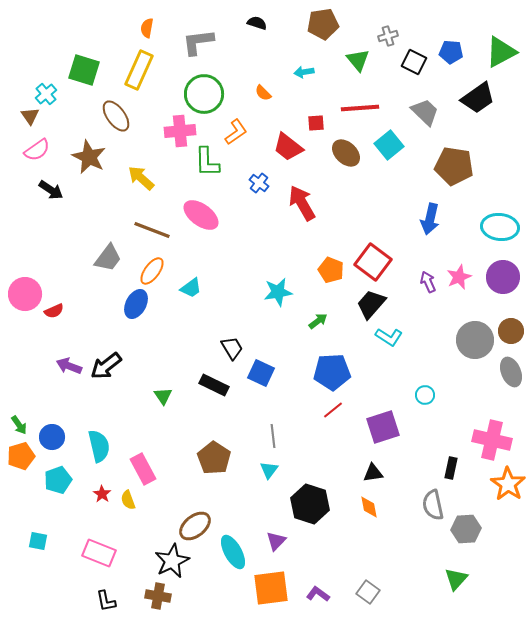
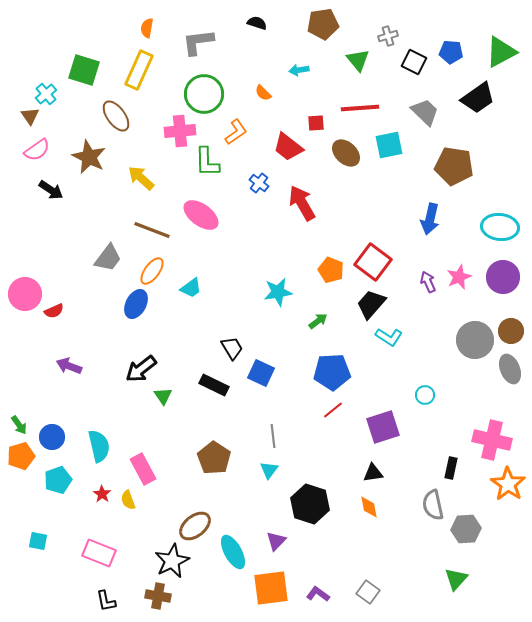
cyan arrow at (304, 72): moved 5 px left, 2 px up
cyan square at (389, 145): rotated 28 degrees clockwise
black arrow at (106, 366): moved 35 px right, 3 px down
gray ellipse at (511, 372): moved 1 px left, 3 px up
